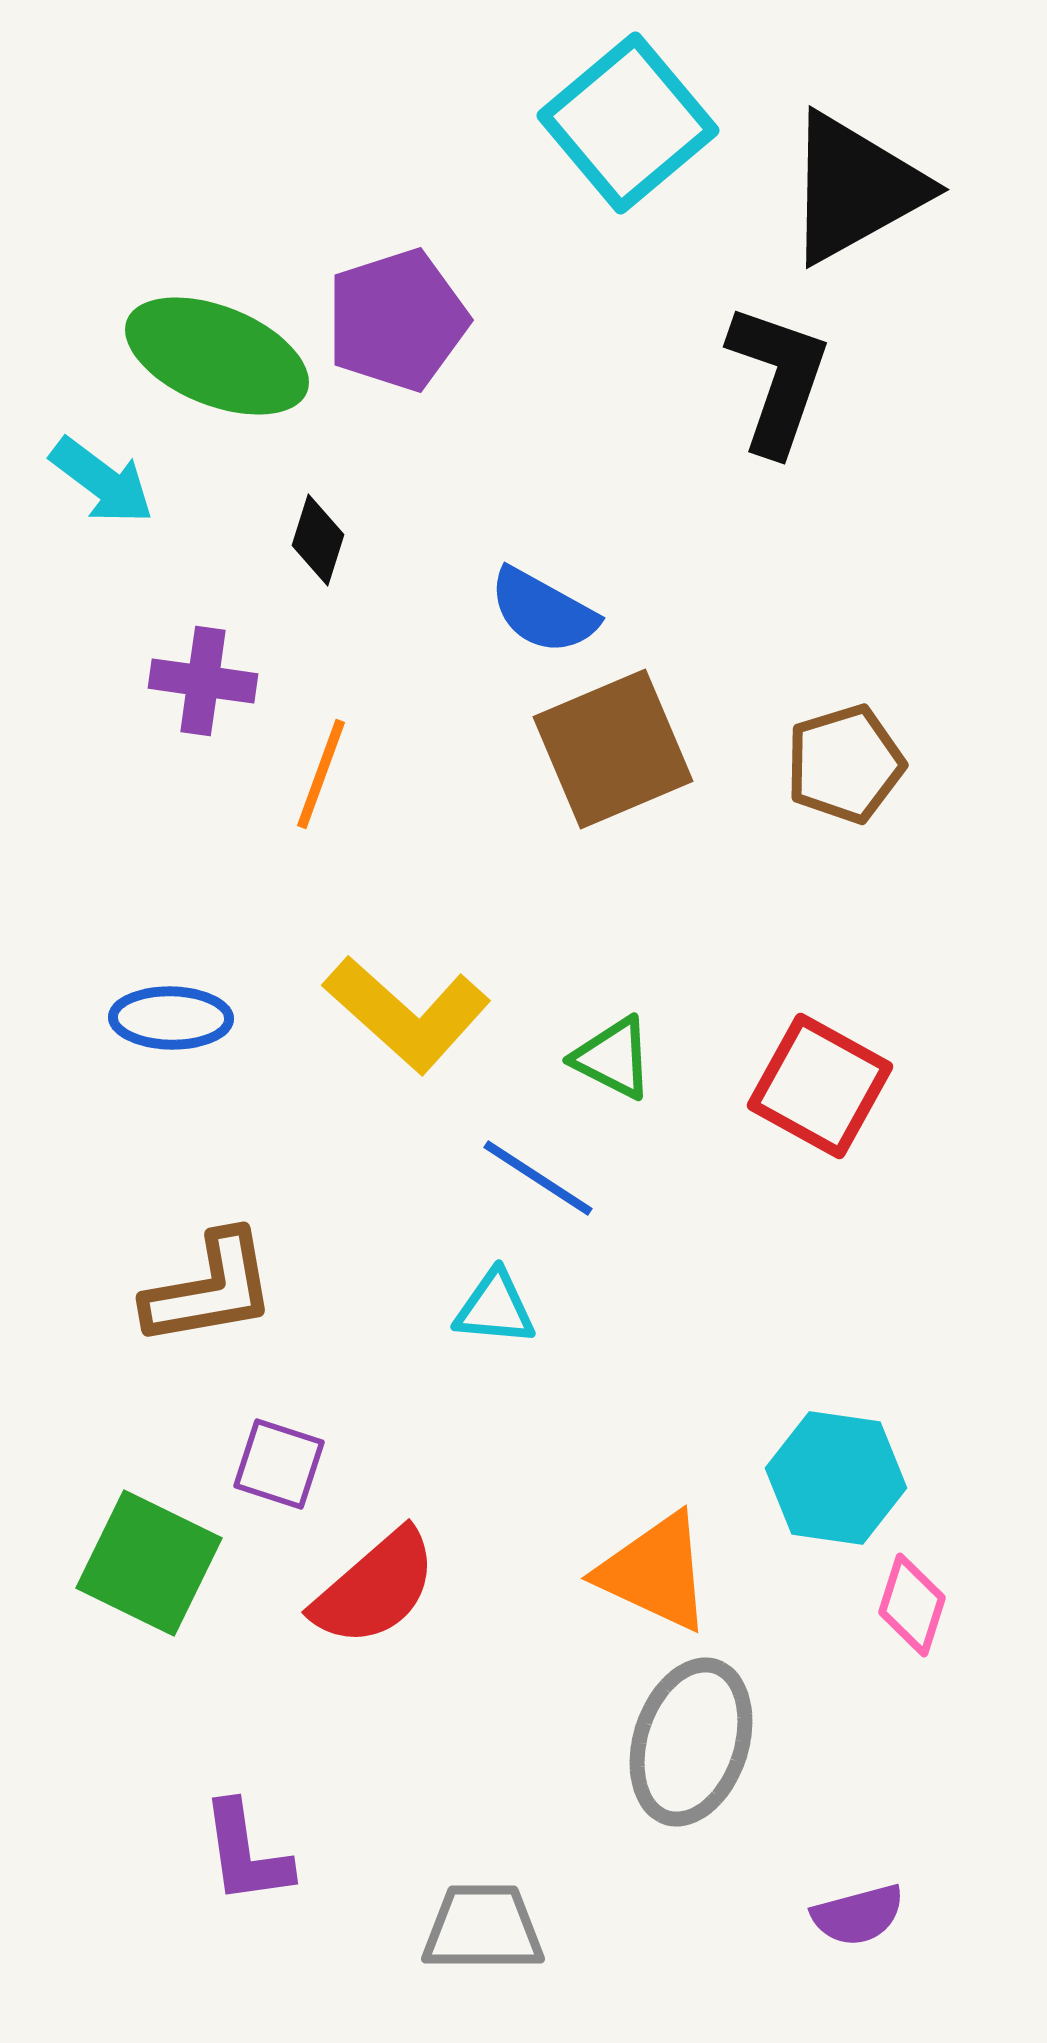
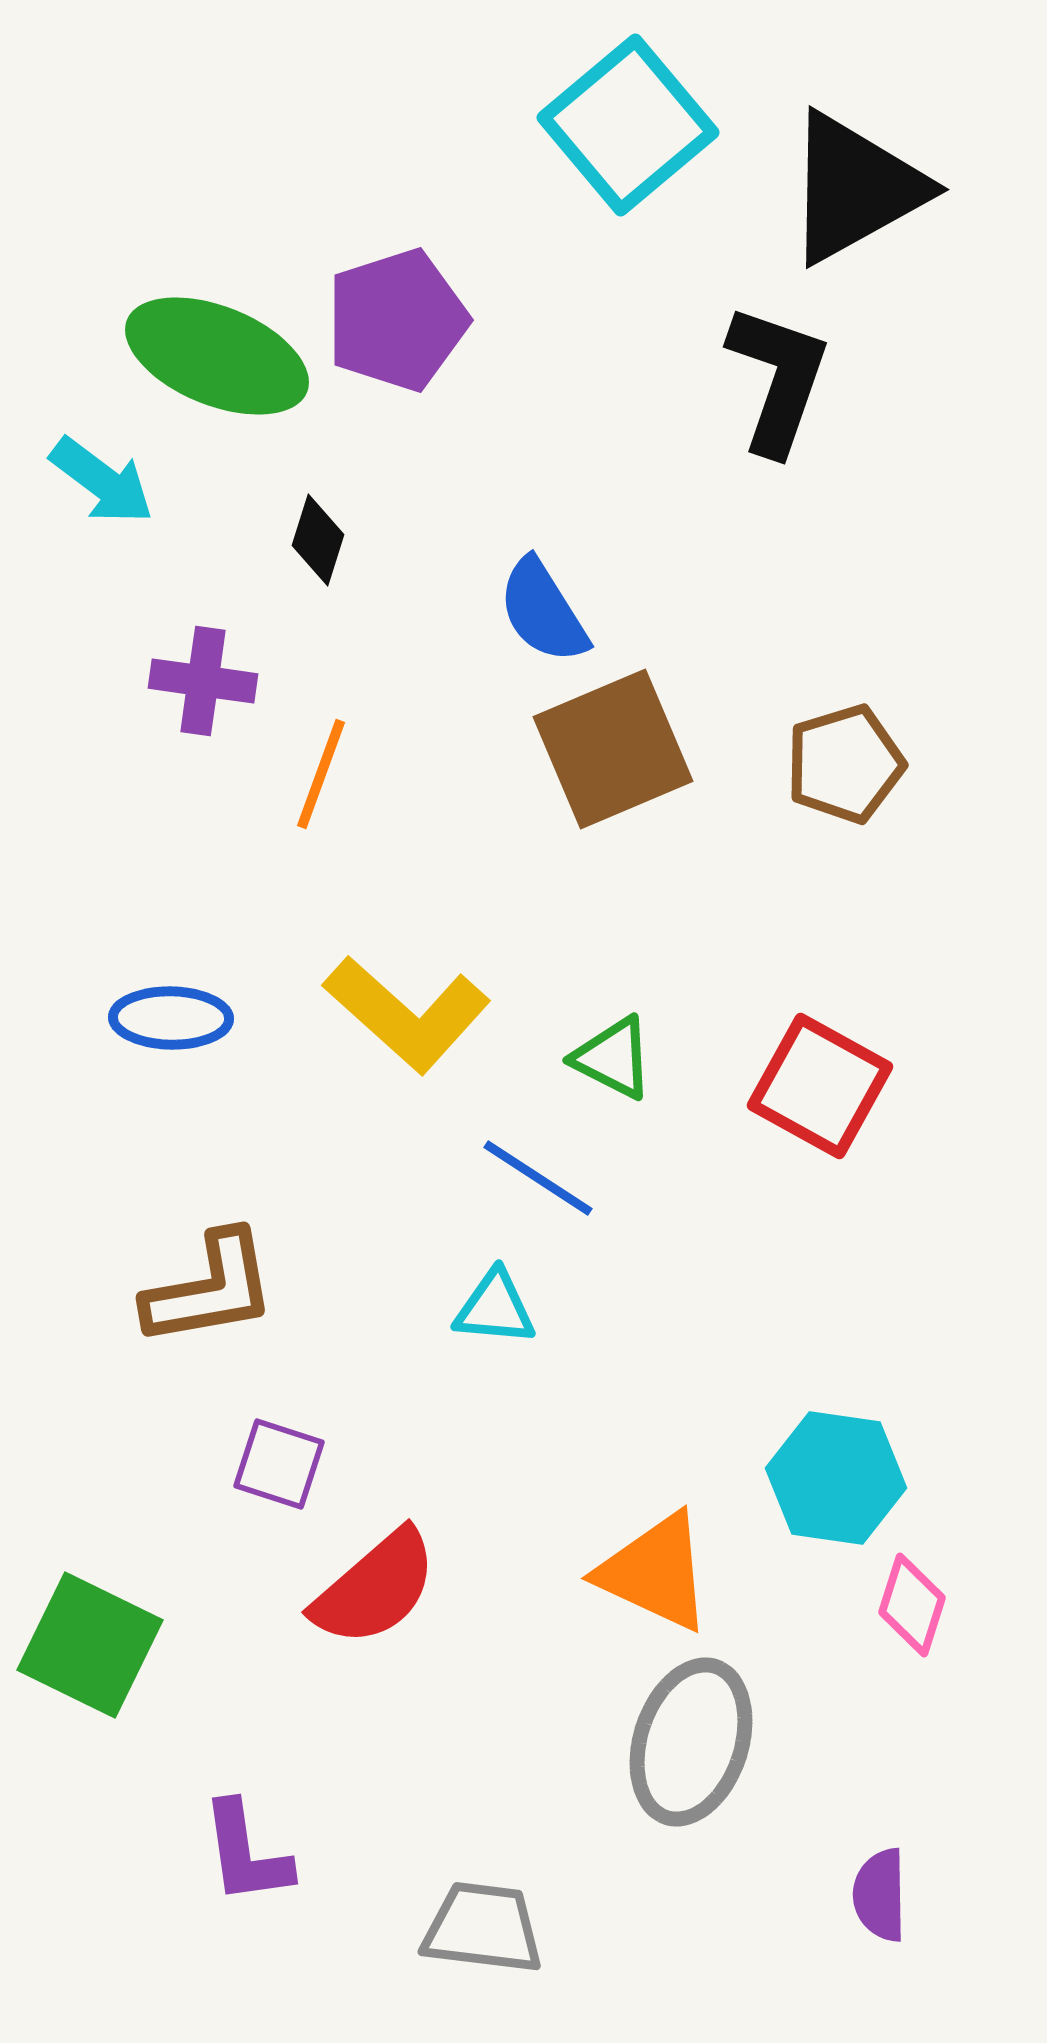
cyan square: moved 2 px down
blue semicircle: rotated 29 degrees clockwise
green square: moved 59 px left, 82 px down
purple semicircle: moved 22 px right, 20 px up; rotated 104 degrees clockwise
gray trapezoid: rotated 7 degrees clockwise
